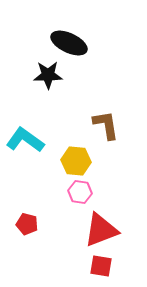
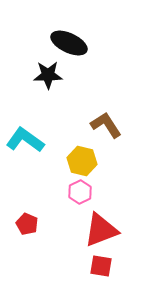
brown L-shape: rotated 24 degrees counterclockwise
yellow hexagon: moved 6 px right; rotated 8 degrees clockwise
pink hexagon: rotated 25 degrees clockwise
red pentagon: rotated 10 degrees clockwise
